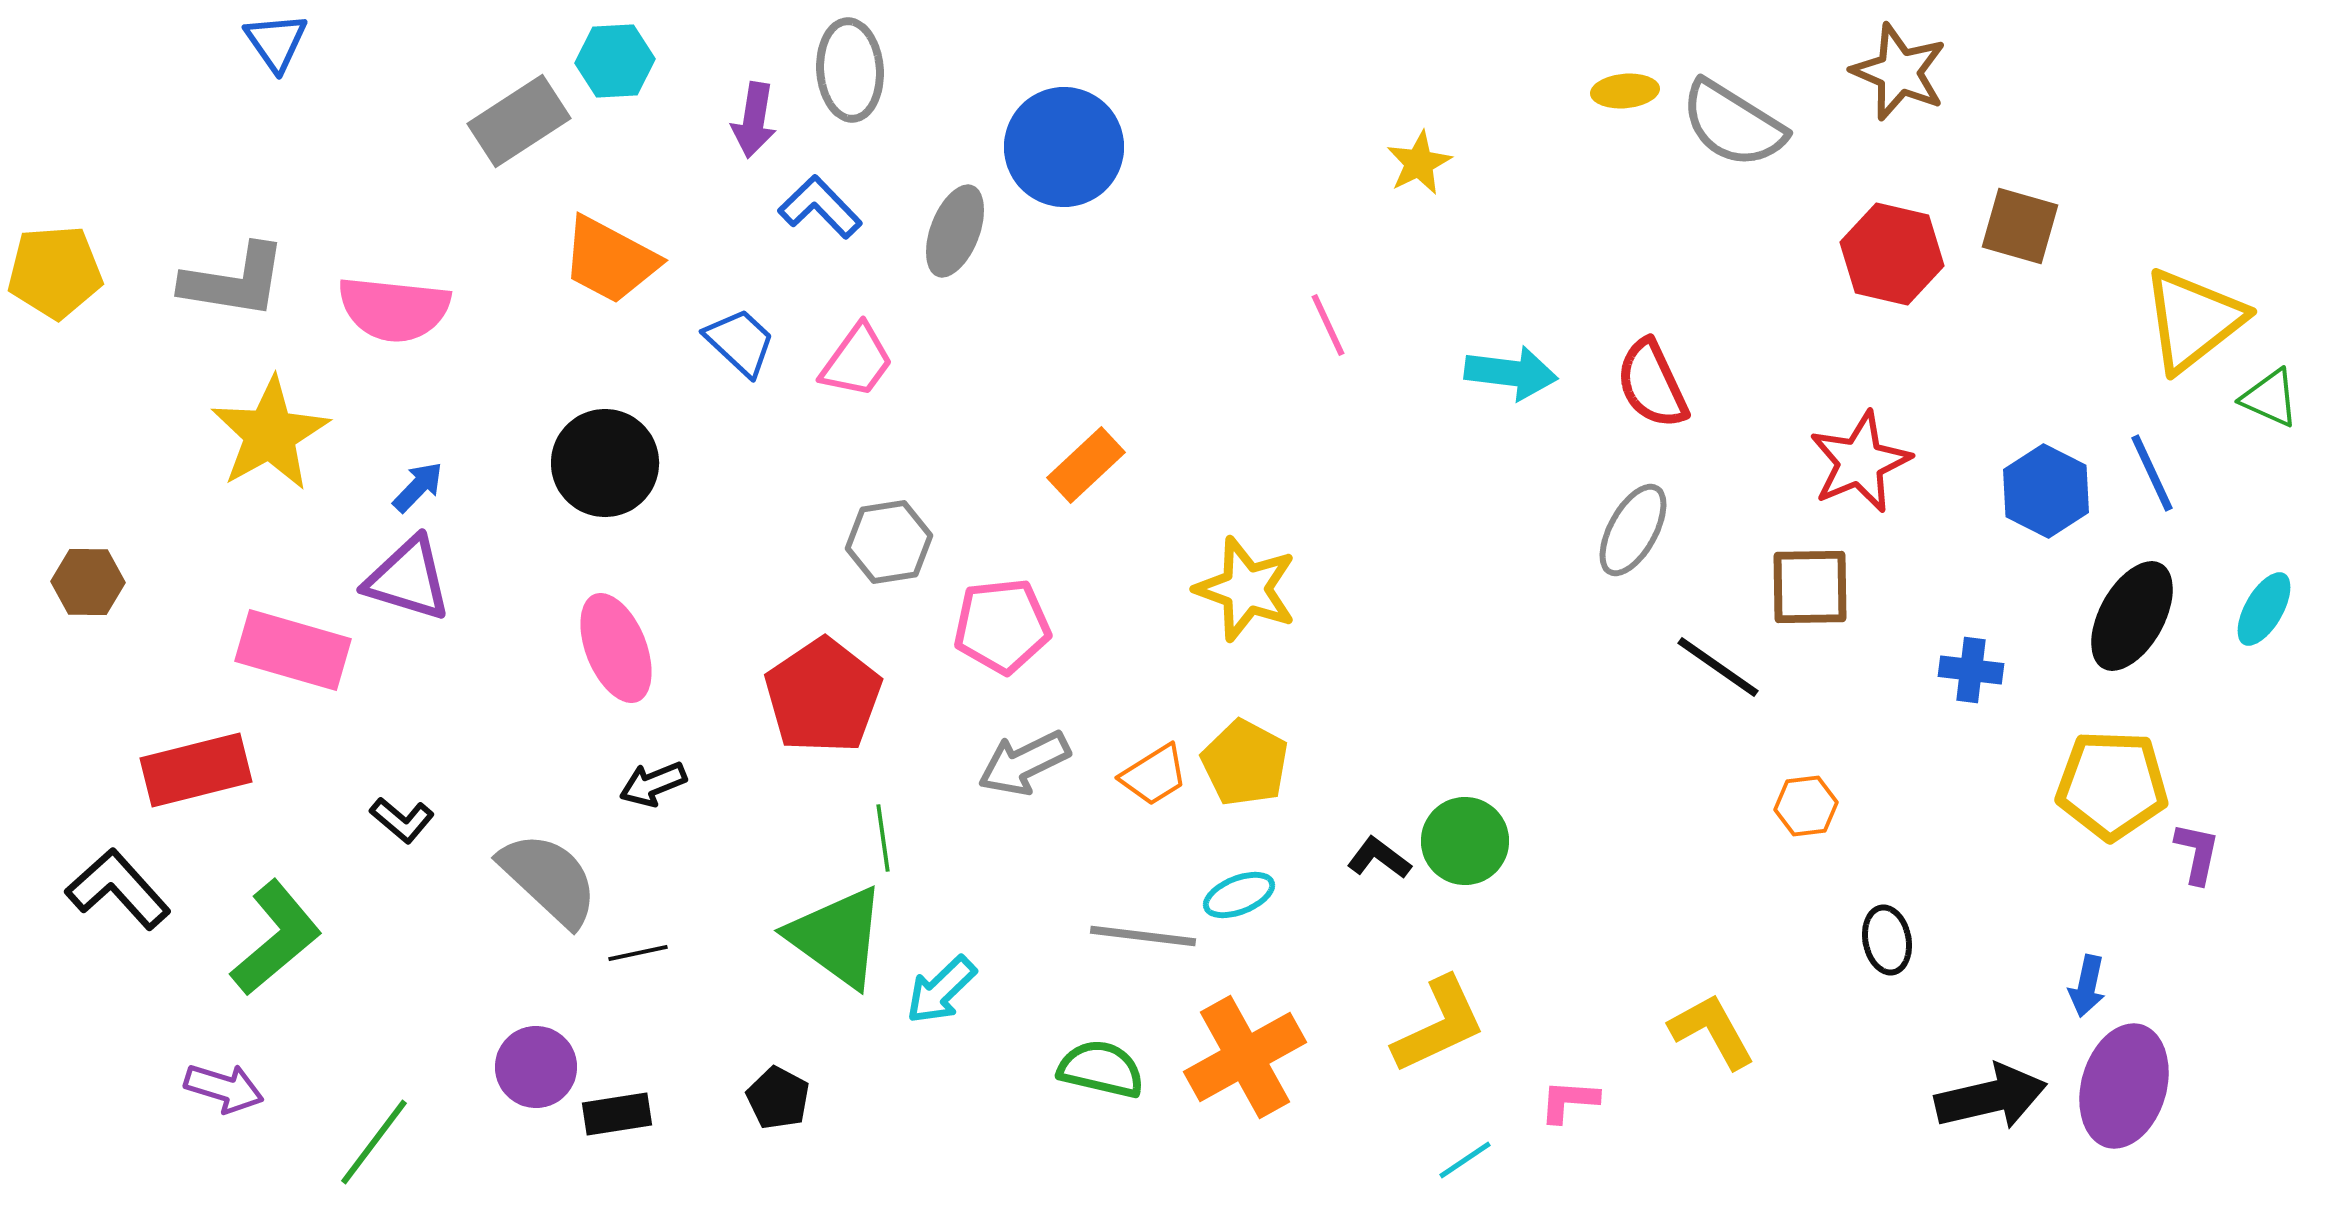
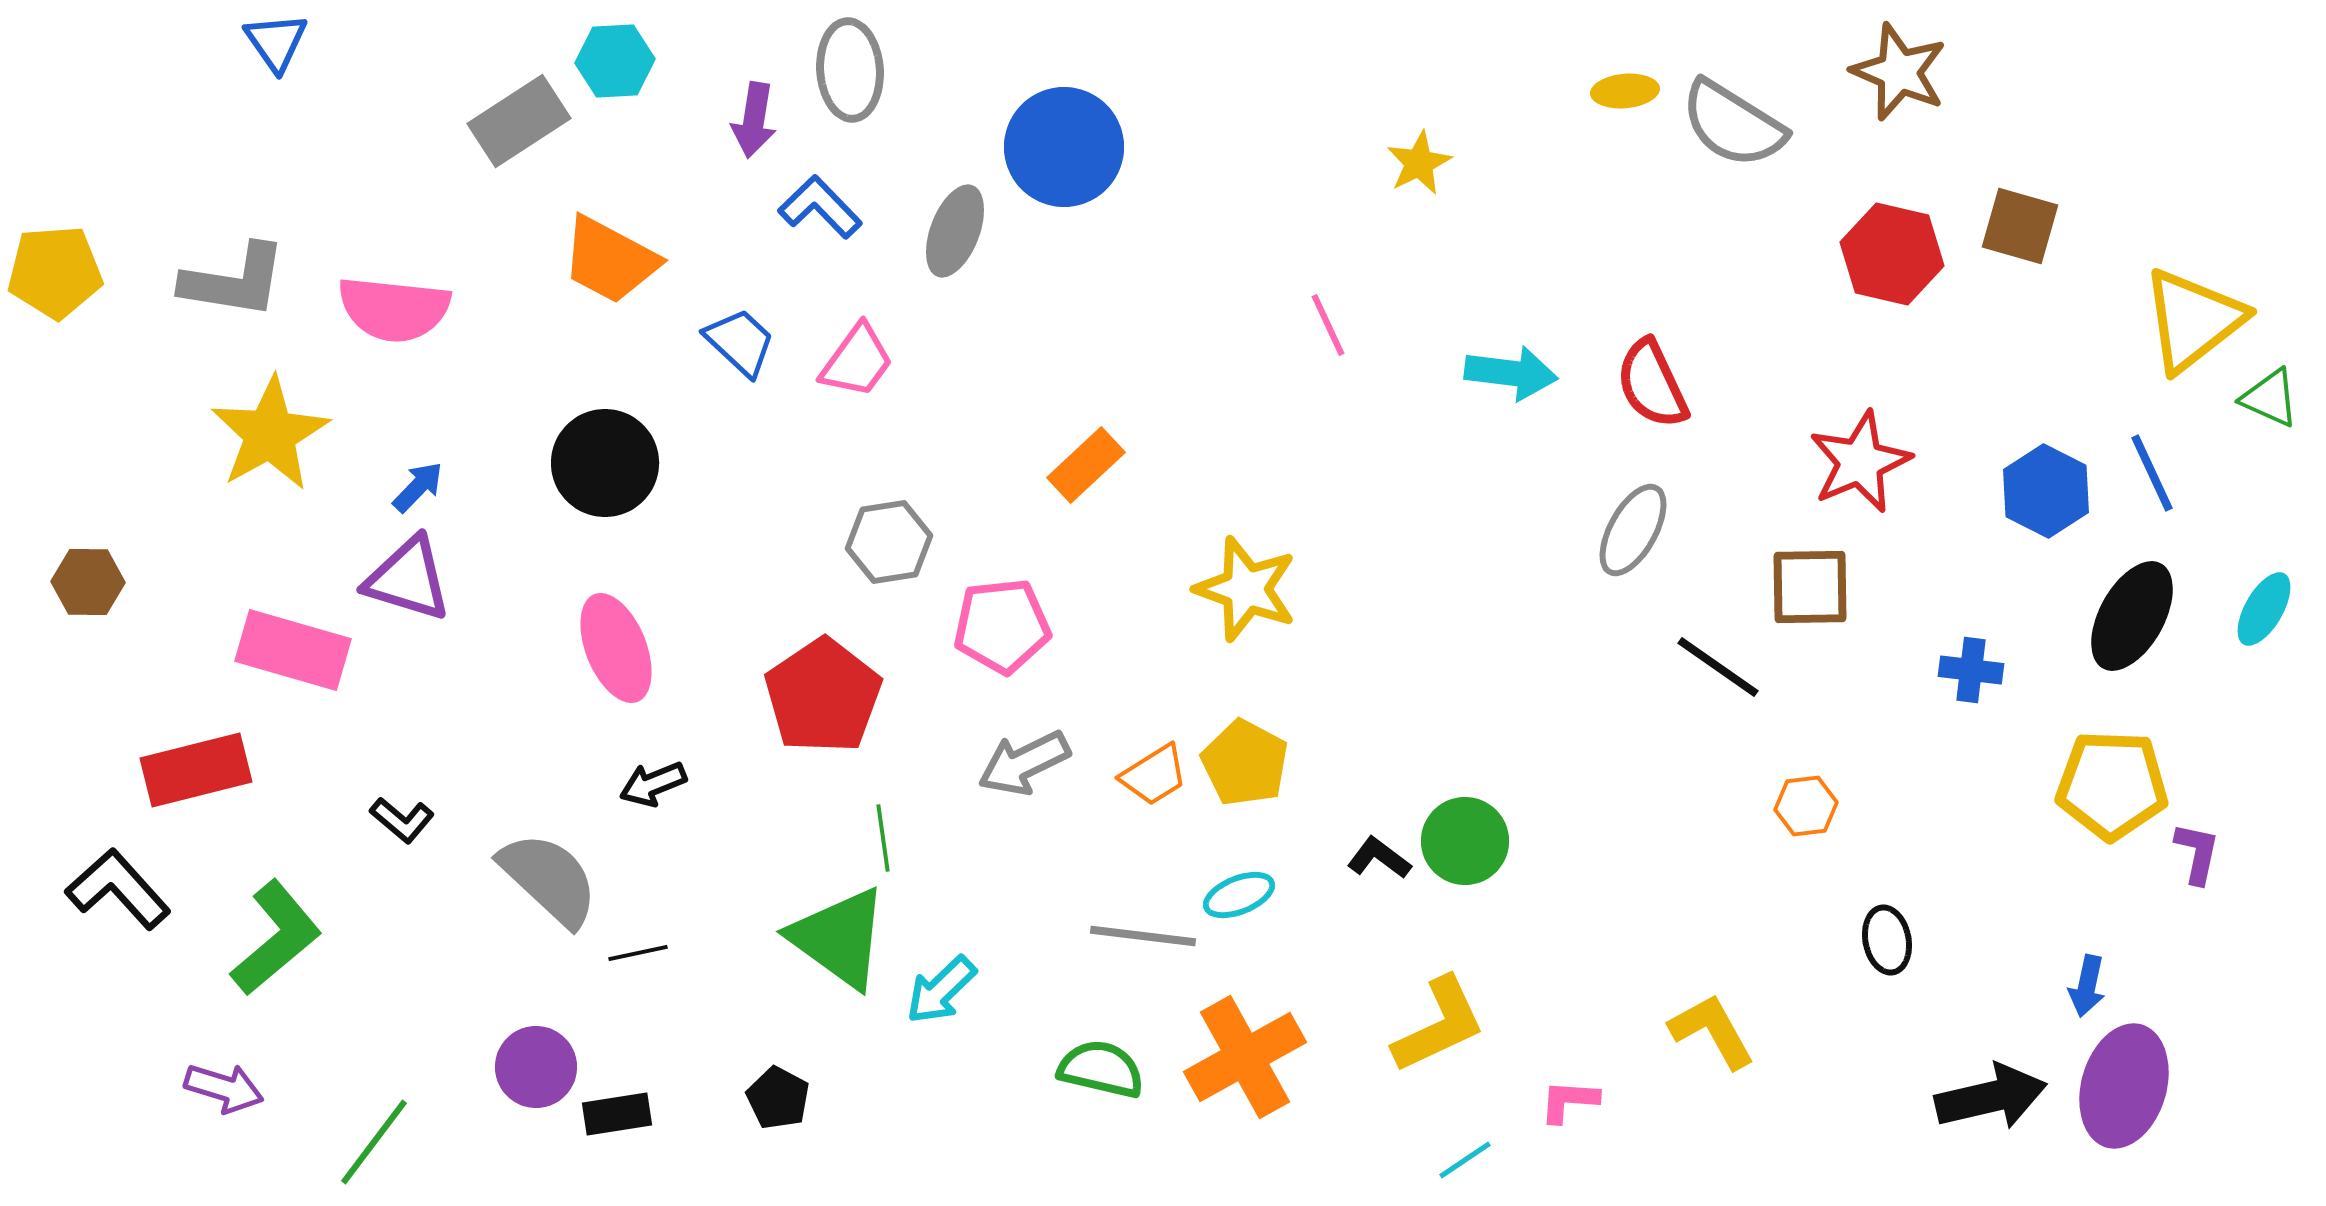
green triangle at (837, 937): moved 2 px right, 1 px down
